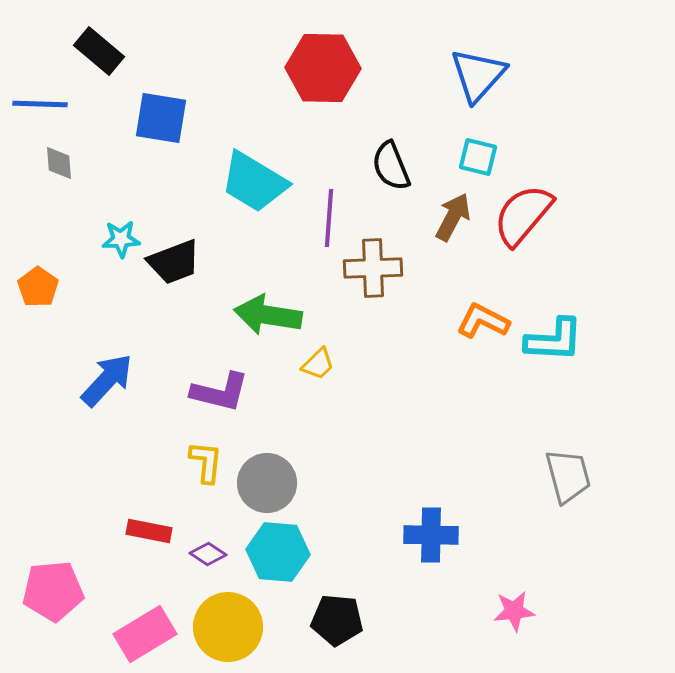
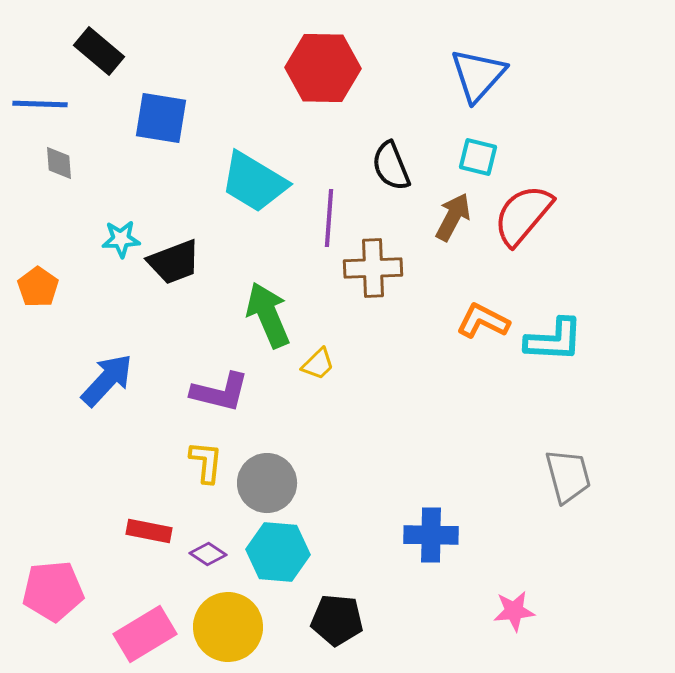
green arrow: rotated 58 degrees clockwise
